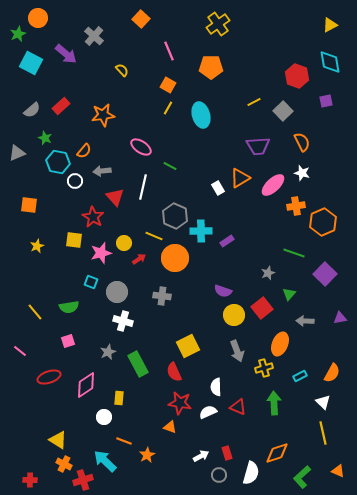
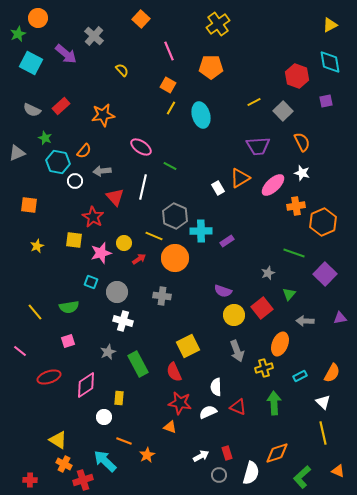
yellow line at (168, 108): moved 3 px right
gray semicircle at (32, 110): rotated 66 degrees clockwise
